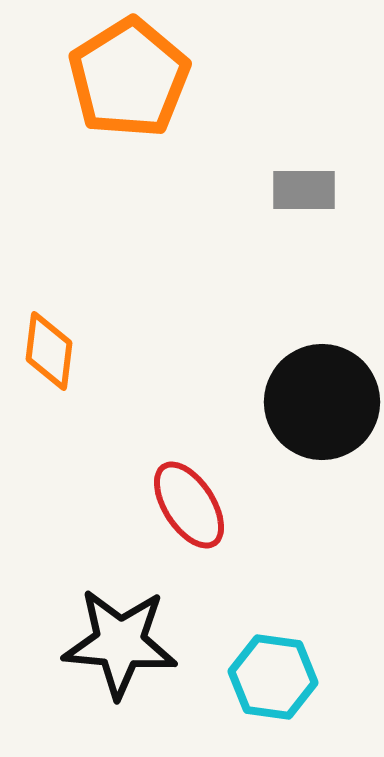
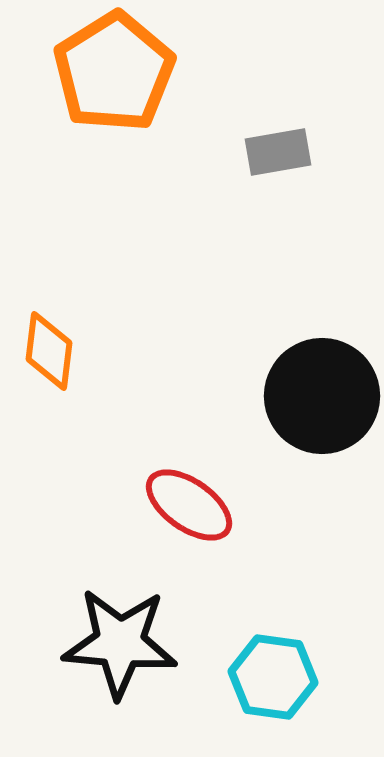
orange pentagon: moved 15 px left, 6 px up
gray rectangle: moved 26 px left, 38 px up; rotated 10 degrees counterclockwise
black circle: moved 6 px up
red ellipse: rotated 22 degrees counterclockwise
